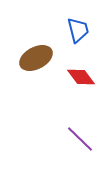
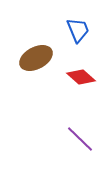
blue trapezoid: rotated 8 degrees counterclockwise
red diamond: rotated 12 degrees counterclockwise
